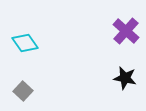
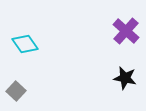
cyan diamond: moved 1 px down
gray square: moved 7 px left
